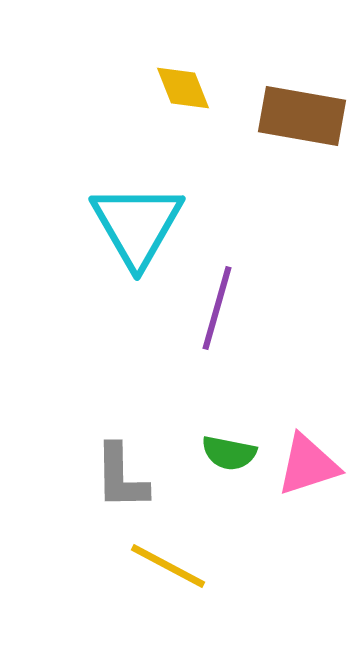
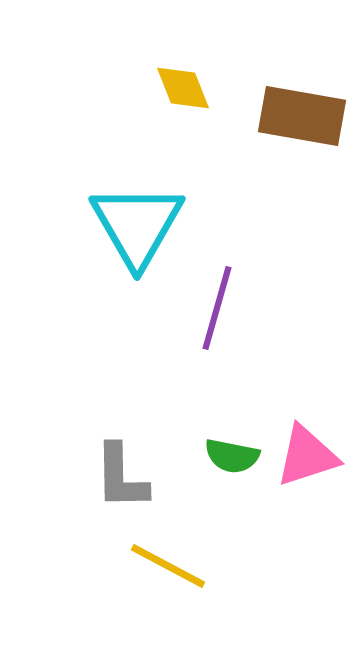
green semicircle: moved 3 px right, 3 px down
pink triangle: moved 1 px left, 9 px up
